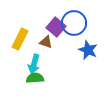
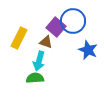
blue circle: moved 1 px left, 2 px up
yellow rectangle: moved 1 px left, 1 px up
cyan arrow: moved 5 px right, 3 px up
